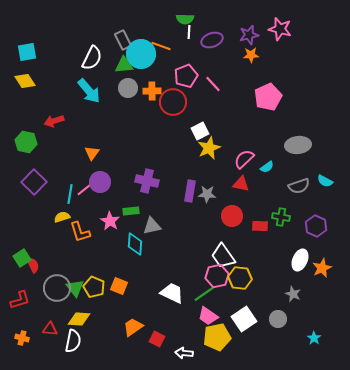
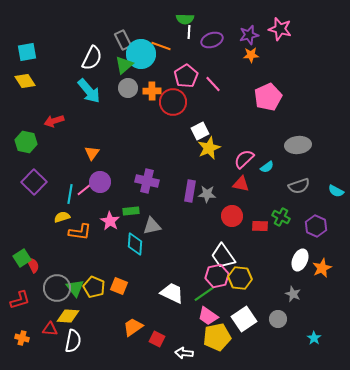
green triangle at (124, 65): rotated 36 degrees counterclockwise
pink pentagon at (186, 76): rotated 10 degrees counterclockwise
cyan semicircle at (325, 181): moved 11 px right, 10 px down
green cross at (281, 217): rotated 18 degrees clockwise
orange L-shape at (80, 232): rotated 65 degrees counterclockwise
yellow diamond at (79, 319): moved 11 px left, 3 px up
